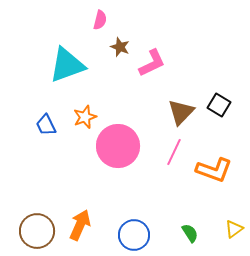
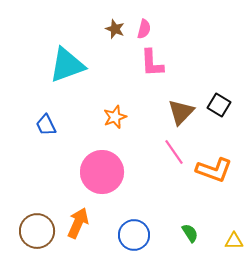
pink semicircle: moved 44 px right, 9 px down
brown star: moved 5 px left, 18 px up
pink L-shape: rotated 112 degrees clockwise
orange star: moved 30 px right
pink circle: moved 16 px left, 26 px down
pink line: rotated 60 degrees counterclockwise
orange arrow: moved 2 px left, 2 px up
yellow triangle: moved 12 px down; rotated 36 degrees clockwise
